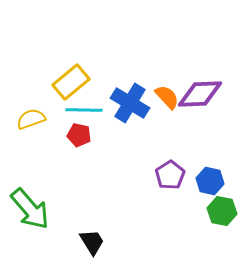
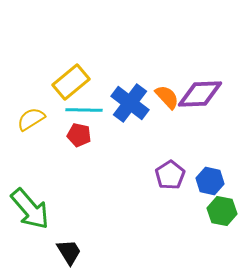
blue cross: rotated 6 degrees clockwise
yellow semicircle: rotated 12 degrees counterclockwise
black trapezoid: moved 23 px left, 10 px down
